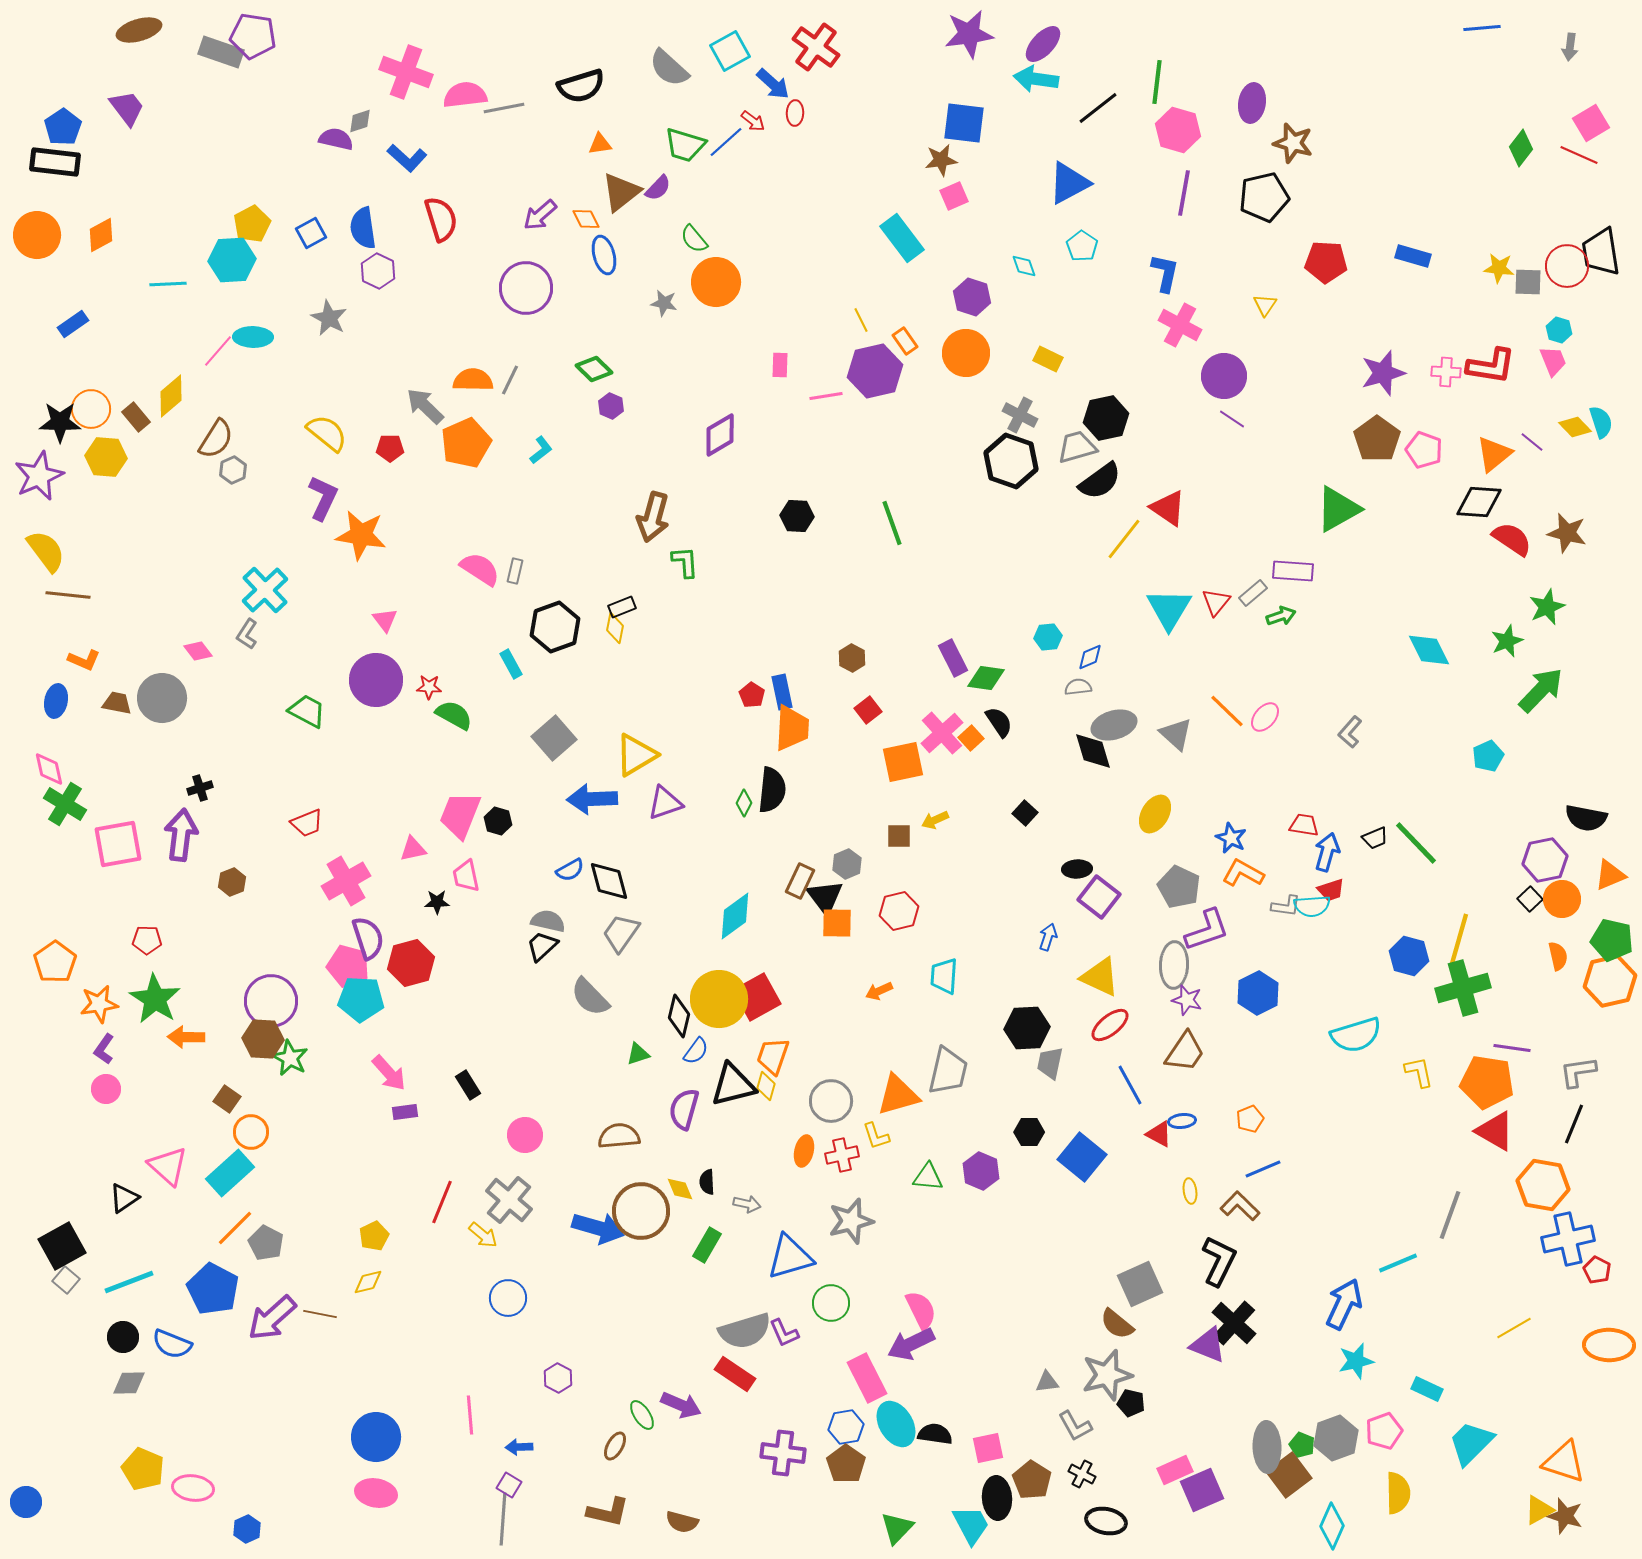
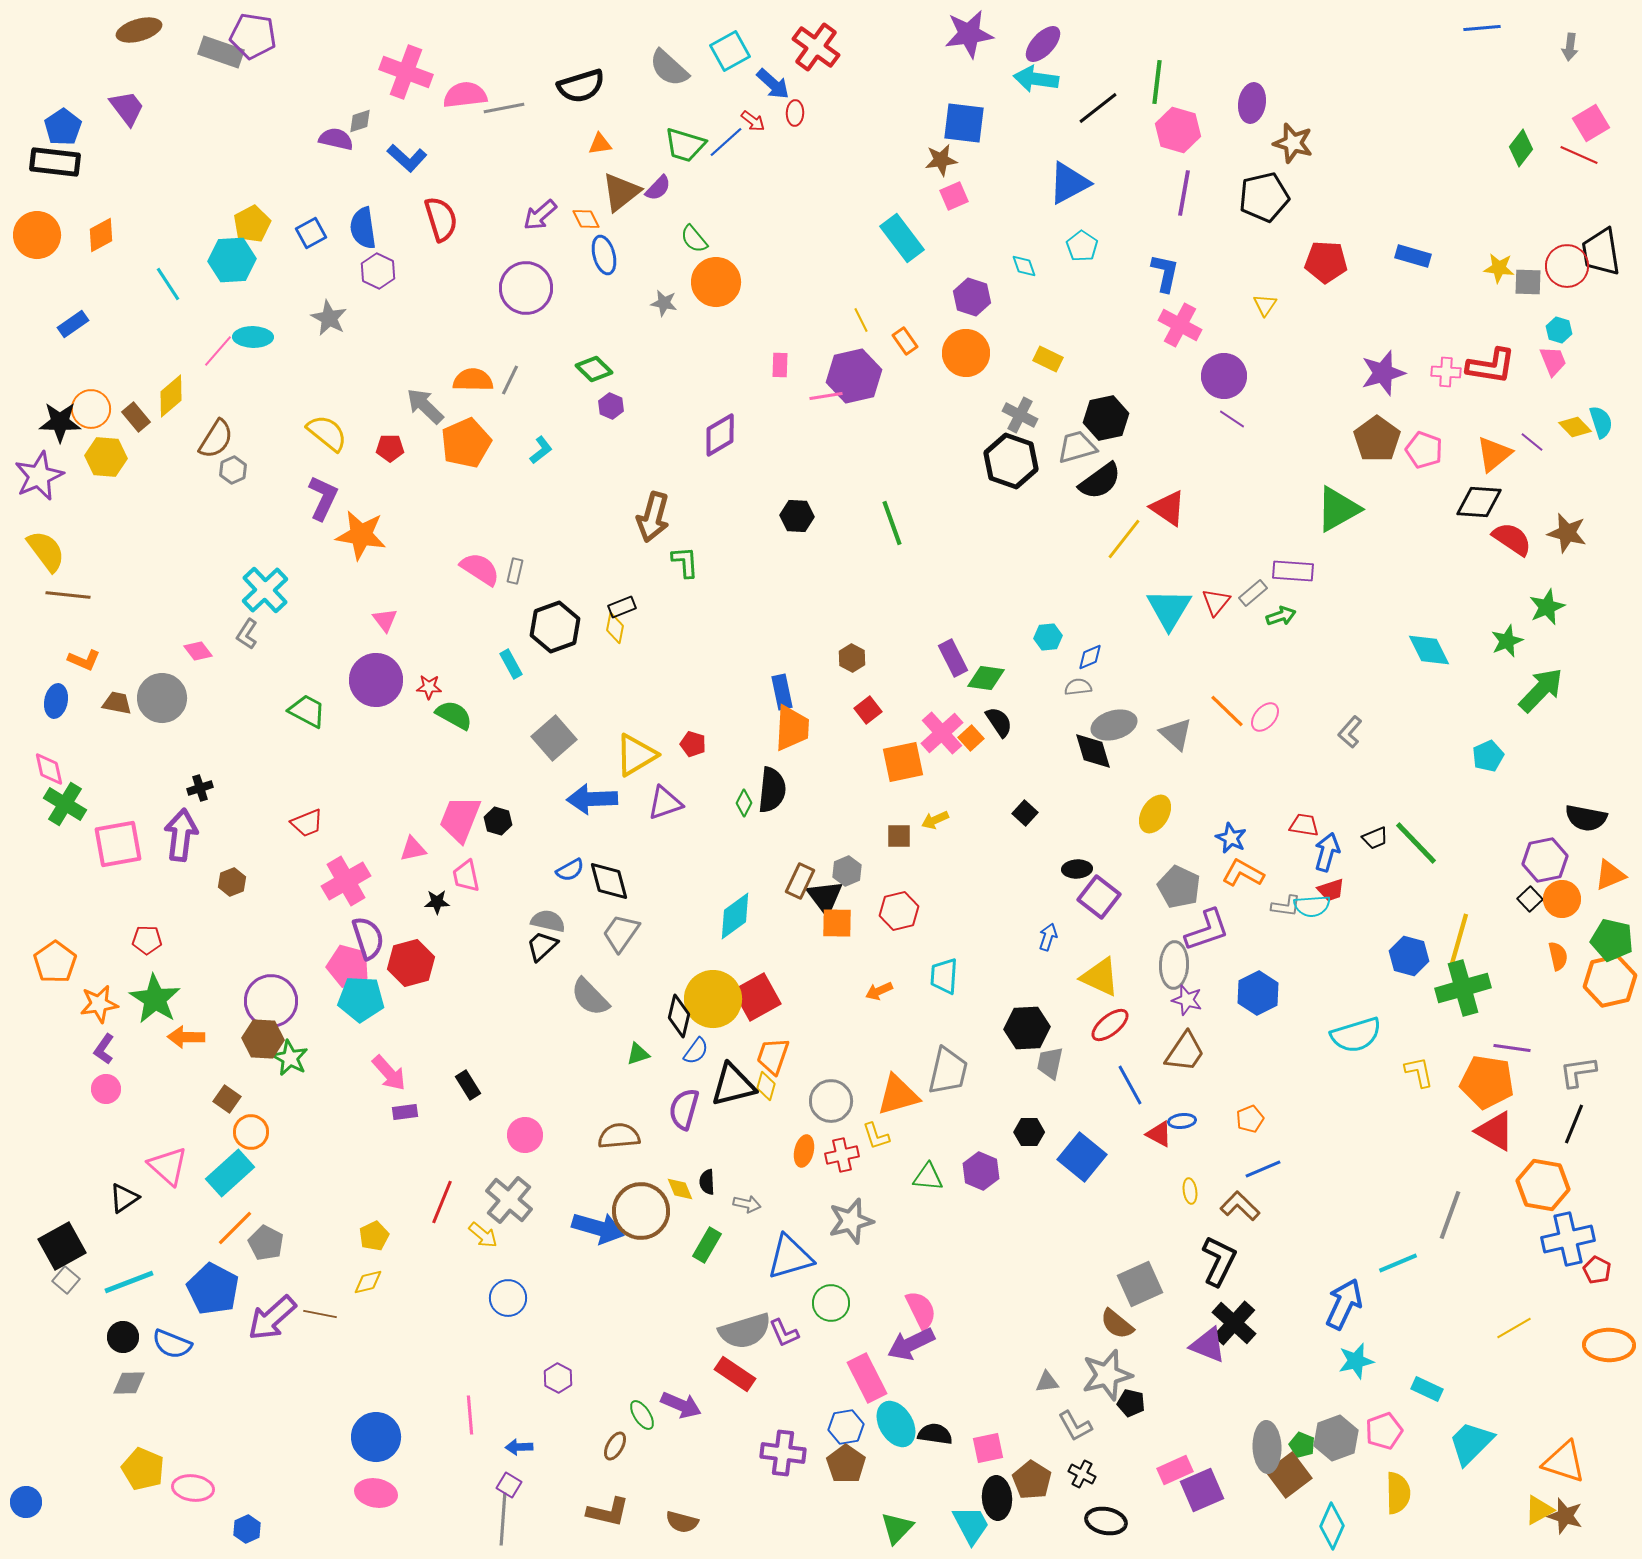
cyan line at (168, 284): rotated 60 degrees clockwise
purple hexagon at (875, 371): moved 21 px left, 5 px down
red pentagon at (752, 695): moved 59 px left, 49 px down; rotated 15 degrees counterclockwise
pink trapezoid at (460, 815): moved 4 px down
gray hexagon at (847, 864): moved 7 px down
yellow circle at (719, 999): moved 6 px left
